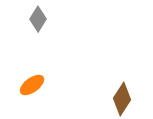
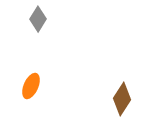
orange ellipse: moved 1 px left, 1 px down; rotated 30 degrees counterclockwise
